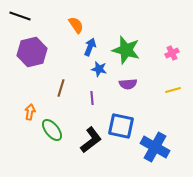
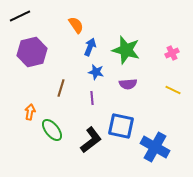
black line: rotated 45 degrees counterclockwise
blue star: moved 3 px left, 3 px down
yellow line: rotated 42 degrees clockwise
